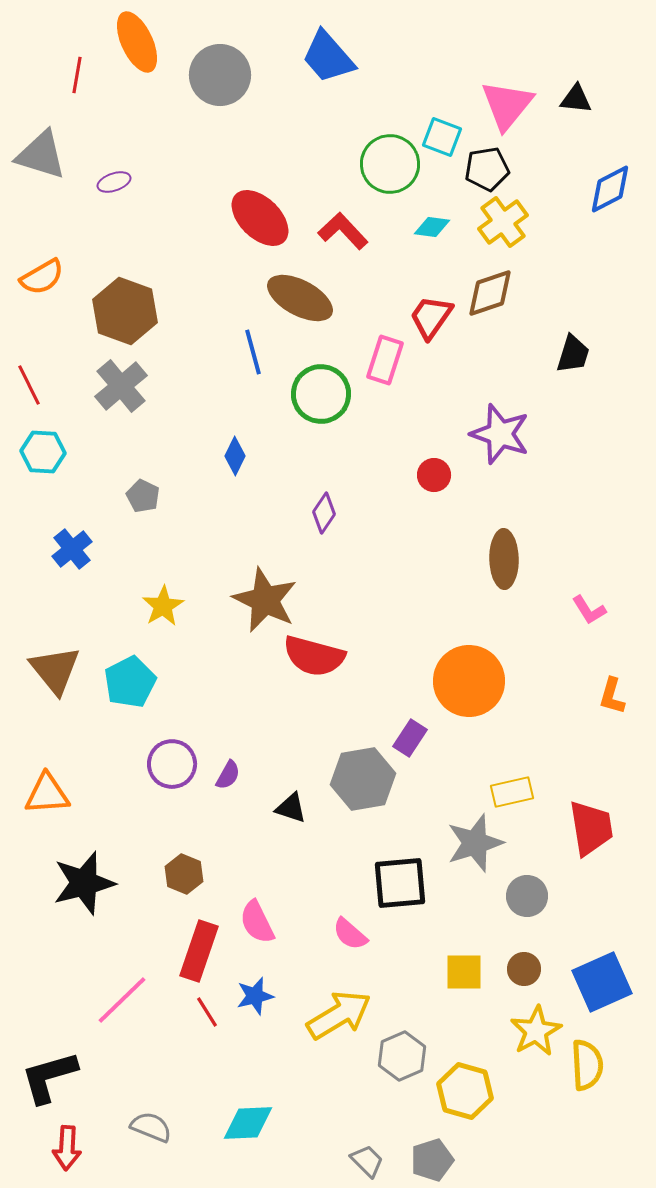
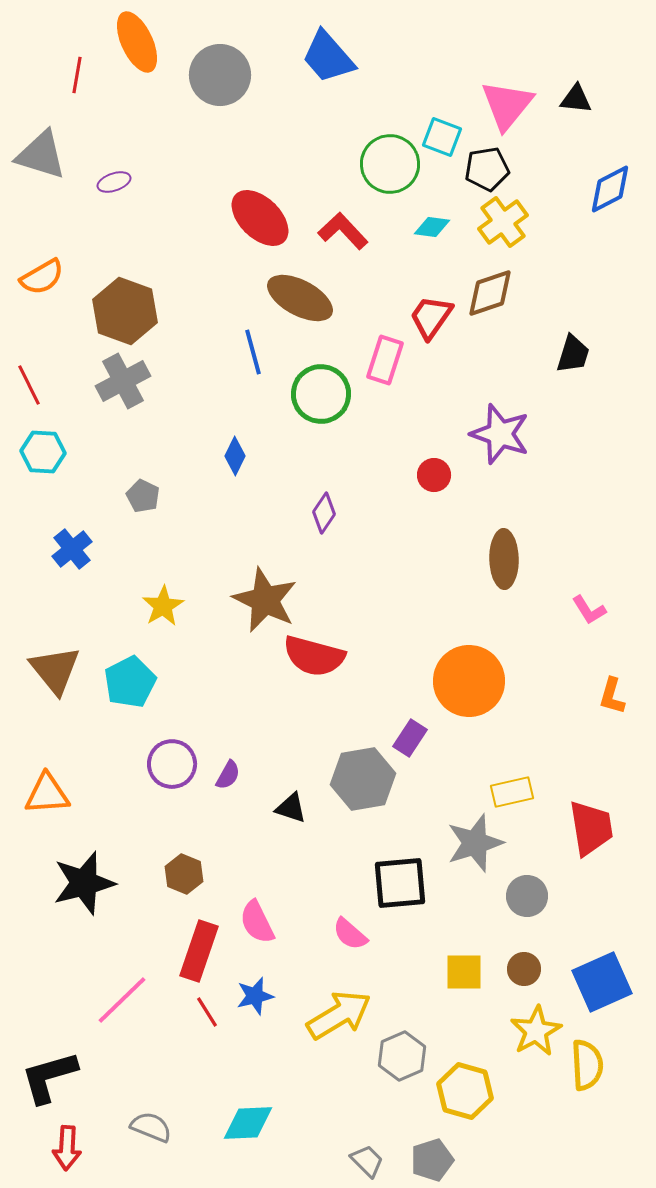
gray cross at (121, 386): moved 2 px right, 5 px up; rotated 12 degrees clockwise
